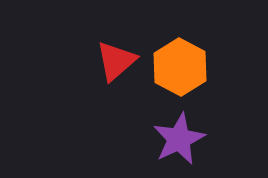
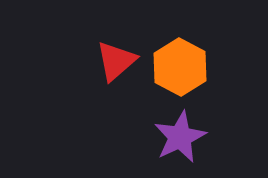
purple star: moved 1 px right, 2 px up
